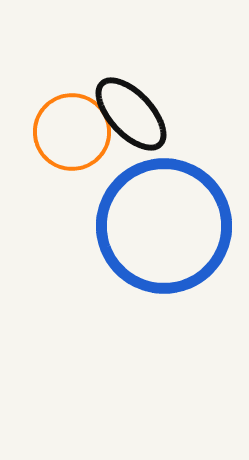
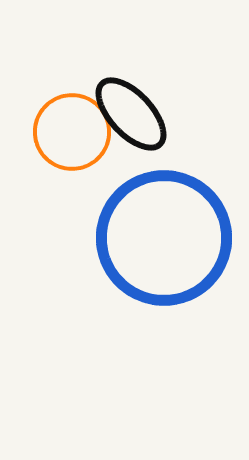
blue circle: moved 12 px down
